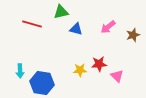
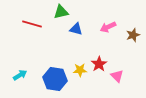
pink arrow: rotated 14 degrees clockwise
red star: rotated 28 degrees counterclockwise
cyan arrow: moved 4 px down; rotated 120 degrees counterclockwise
blue hexagon: moved 13 px right, 4 px up
